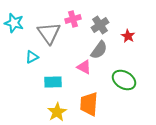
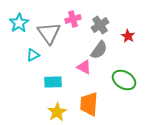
cyan star: moved 5 px right; rotated 24 degrees clockwise
cyan triangle: moved 1 px right, 2 px up
